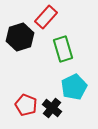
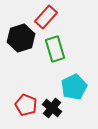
black hexagon: moved 1 px right, 1 px down
green rectangle: moved 8 px left
